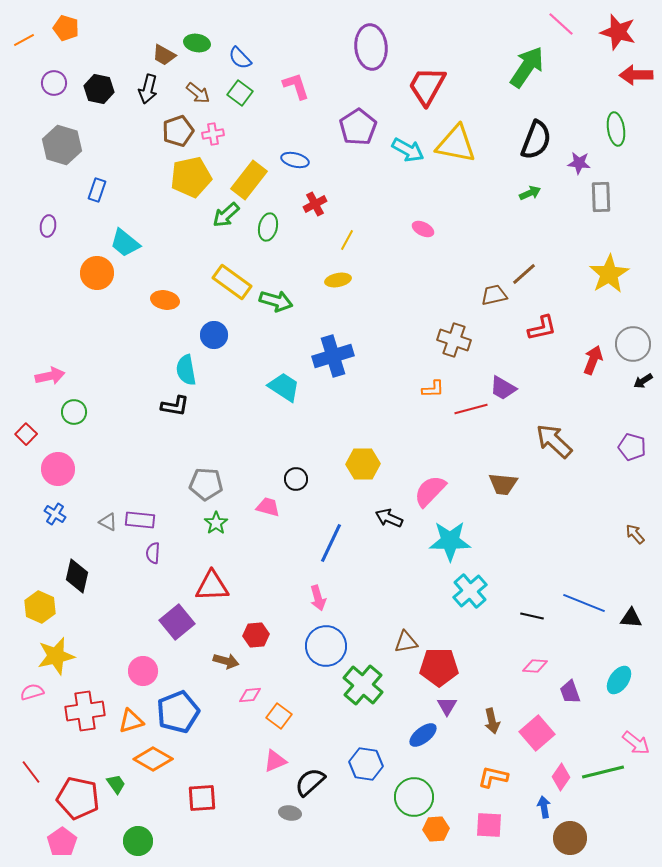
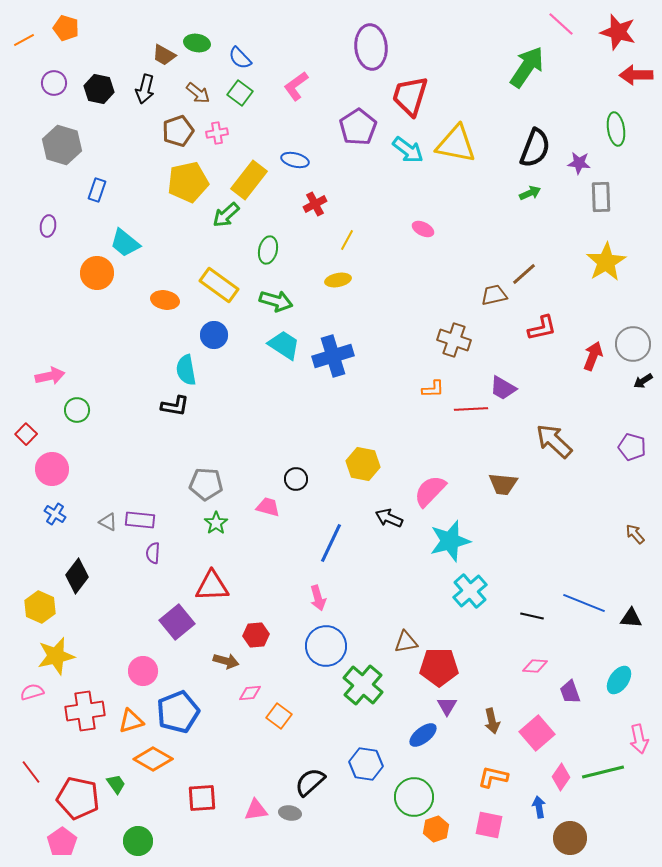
pink L-shape at (296, 86): rotated 108 degrees counterclockwise
red trapezoid at (427, 86): moved 17 px left, 10 px down; rotated 12 degrees counterclockwise
black arrow at (148, 89): moved 3 px left
pink cross at (213, 134): moved 4 px right, 1 px up
black semicircle at (536, 140): moved 1 px left, 8 px down
cyan arrow at (408, 150): rotated 8 degrees clockwise
yellow pentagon at (191, 177): moved 3 px left, 5 px down
green ellipse at (268, 227): moved 23 px down
yellow star at (609, 274): moved 3 px left, 12 px up
yellow rectangle at (232, 282): moved 13 px left, 3 px down
red arrow at (593, 360): moved 4 px up
cyan trapezoid at (284, 387): moved 42 px up
red line at (471, 409): rotated 12 degrees clockwise
green circle at (74, 412): moved 3 px right, 2 px up
yellow hexagon at (363, 464): rotated 12 degrees clockwise
pink circle at (58, 469): moved 6 px left
cyan star at (450, 541): rotated 15 degrees counterclockwise
black diamond at (77, 576): rotated 24 degrees clockwise
pink diamond at (250, 695): moved 2 px up
pink arrow at (636, 743): moved 3 px right, 4 px up; rotated 40 degrees clockwise
pink triangle at (275, 761): moved 19 px left, 49 px down; rotated 15 degrees clockwise
blue arrow at (544, 807): moved 5 px left
pink square at (489, 825): rotated 8 degrees clockwise
orange hexagon at (436, 829): rotated 15 degrees counterclockwise
